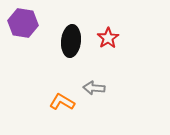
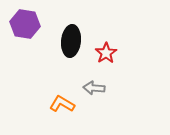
purple hexagon: moved 2 px right, 1 px down
red star: moved 2 px left, 15 px down
orange L-shape: moved 2 px down
